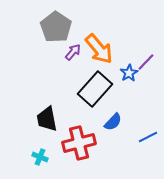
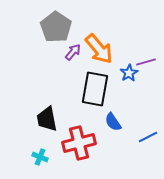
purple line: rotated 30 degrees clockwise
black rectangle: rotated 32 degrees counterclockwise
blue semicircle: rotated 102 degrees clockwise
